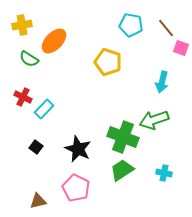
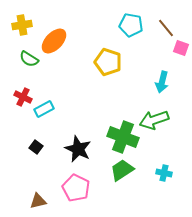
cyan rectangle: rotated 18 degrees clockwise
